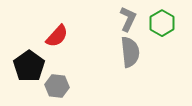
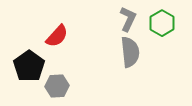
gray hexagon: rotated 10 degrees counterclockwise
